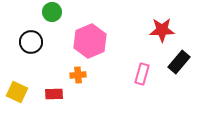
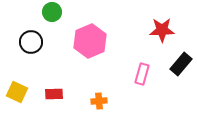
black rectangle: moved 2 px right, 2 px down
orange cross: moved 21 px right, 26 px down
